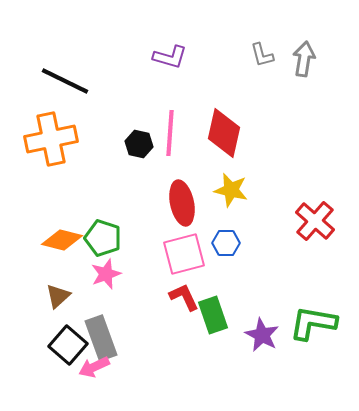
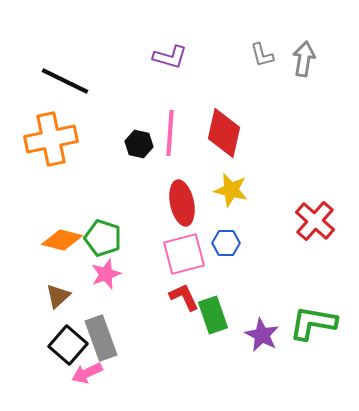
pink arrow: moved 7 px left, 6 px down
